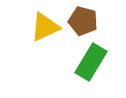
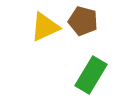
green rectangle: moved 13 px down
